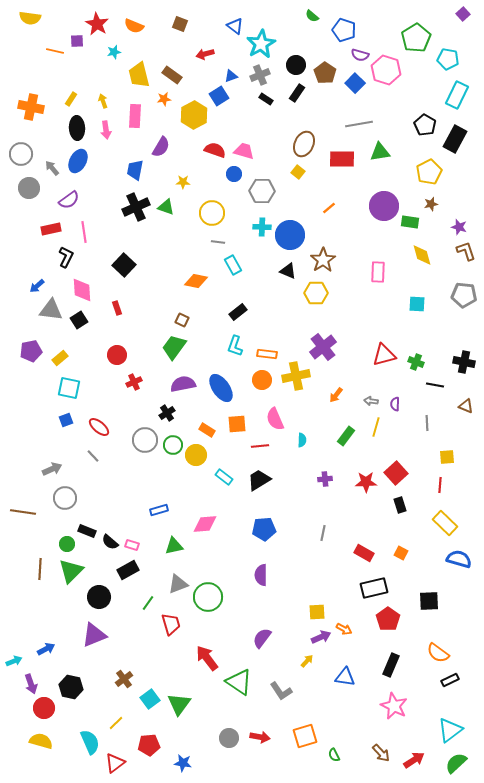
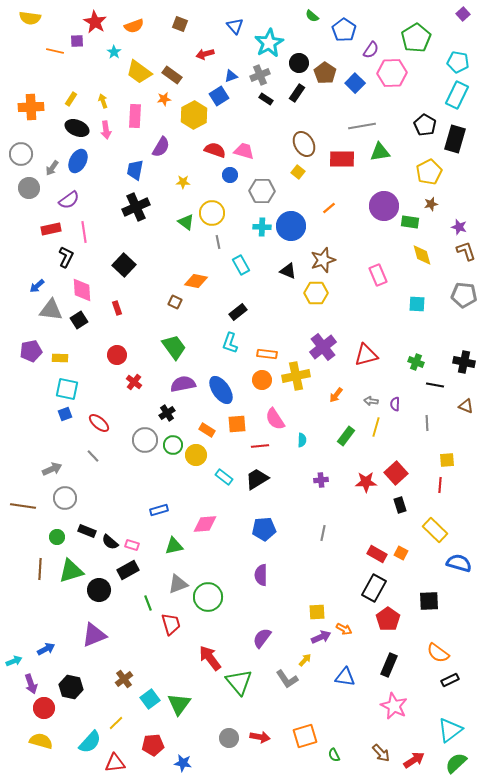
red star at (97, 24): moved 2 px left, 2 px up
orange semicircle at (134, 26): rotated 42 degrees counterclockwise
blue triangle at (235, 26): rotated 12 degrees clockwise
blue pentagon at (344, 30): rotated 15 degrees clockwise
cyan star at (261, 44): moved 8 px right, 1 px up
cyan star at (114, 52): rotated 24 degrees counterclockwise
purple semicircle at (360, 55): moved 11 px right, 5 px up; rotated 72 degrees counterclockwise
cyan pentagon at (448, 59): moved 10 px right, 3 px down
black circle at (296, 65): moved 3 px right, 2 px up
pink hexagon at (386, 70): moved 6 px right, 3 px down; rotated 20 degrees counterclockwise
yellow trapezoid at (139, 75): moved 3 px up; rotated 40 degrees counterclockwise
orange cross at (31, 107): rotated 15 degrees counterclockwise
gray line at (359, 124): moved 3 px right, 2 px down
black ellipse at (77, 128): rotated 65 degrees counterclockwise
black rectangle at (455, 139): rotated 12 degrees counterclockwise
brown ellipse at (304, 144): rotated 55 degrees counterclockwise
gray arrow at (52, 168): rotated 105 degrees counterclockwise
blue circle at (234, 174): moved 4 px left, 1 px down
green triangle at (166, 207): moved 20 px right, 15 px down; rotated 18 degrees clockwise
blue circle at (290, 235): moved 1 px right, 9 px up
gray line at (218, 242): rotated 72 degrees clockwise
brown star at (323, 260): rotated 15 degrees clockwise
cyan rectangle at (233, 265): moved 8 px right
pink rectangle at (378, 272): moved 3 px down; rotated 25 degrees counterclockwise
brown square at (182, 320): moved 7 px left, 18 px up
cyan L-shape at (235, 346): moved 5 px left, 3 px up
green trapezoid at (174, 347): rotated 108 degrees clockwise
red triangle at (384, 355): moved 18 px left
yellow rectangle at (60, 358): rotated 42 degrees clockwise
red cross at (134, 382): rotated 28 degrees counterclockwise
cyan square at (69, 388): moved 2 px left, 1 px down
blue ellipse at (221, 388): moved 2 px down
pink semicircle at (275, 419): rotated 10 degrees counterclockwise
blue square at (66, 420): moved 1 px left, 6 px up
red ellipse at (99, 427): moved 4 px up
yellow square at (447, 457): moved 3 px down
purple cross at (325, 479): moved 4 px left, 1 px down
black trapezoid at (259, 480): moved 2 px left, 1 px up
brown line at (23, 512): moved 6 px up
yellow rectangle at (445, 523): moved 10 px left, 7 px down
green circle at (67, 544): moved 10 px left, 7 px up
red rectangle at (364, 553): moved 13 px right, 1 px down
blue semicircle at (459, 559): moved 4 px down
green triangle at (71, 571): rotated 28 degrees clockwise
black rectangle at (374, 588): rotated 48 degrees counterclockwise
black circle at (99, 597): moved 7 px up
green line at (148, 603): rotated 56 degrees counterclockwise
red arrow at (207, 658): moved 3 px right
yellow arrow at (307, 661): moved 2 px left, 1 px up
black rectangle at (391, 665): moved 2 px left
green triangle at (239, 682): rotated 16 degrees clockwise
gray L-shape at (281, 691): moved 6 px right, 12 px up
cyan semicircle at (90, 742): rotated 65 degrees clockwise
red pentagon at (149, 745): moved 4 px right
red triangle at (115, 763): rotated 30 degrees clockwise
